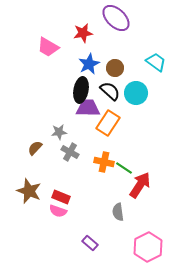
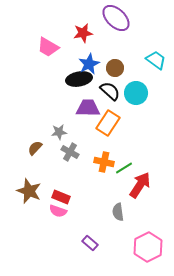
cyan trapezoid: moved 2 px up
black ellipse: moved 2 px left, 11 px up; rotated 70 degrees clockwise
green line: rotated 66 degrees counterclockwise
